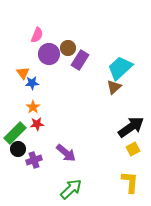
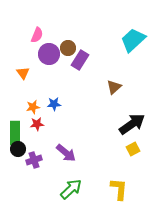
cyan trapezoid: moved 13 px right, 28 px up
blue star: moved 22 px right, 21 px down
orange star: rotated 24 degrees clockwise
black arrow: moved 1 px right, 3 px up
green rectangle: rotated 45 degrees counterclockwise
yellow L-shape: moved 11 px left, 7 px down
